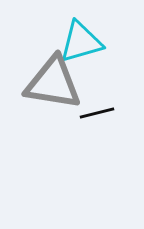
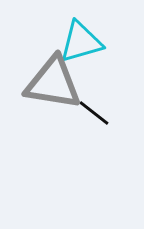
black line: moved 3 px left; rotated 52 degrees clockwise
